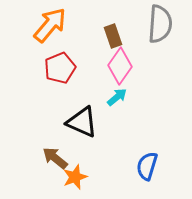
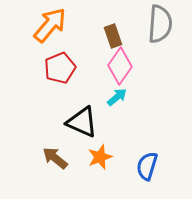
orange star: moved 25 px right, 20 px up
